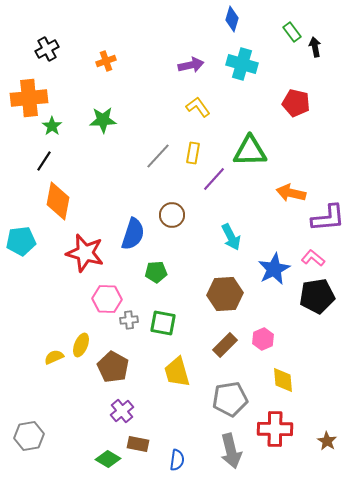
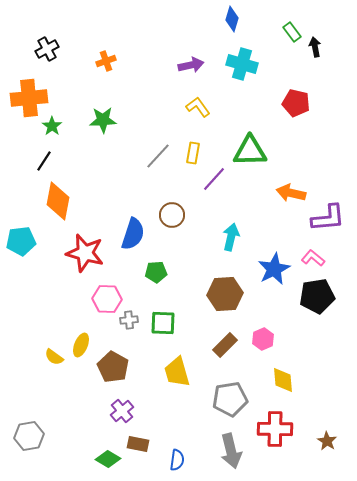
cyan arrow at (231, 237): rotated 140 degrees counterclockwise
green square at (163, 323): rotated 8 degrees counterclockwise
yellow semicircle at (54, 357): rotated 120 degrees counterclockwise
